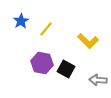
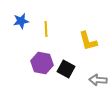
blue star: rotated 21 degrees clockwise
yellow line: rotated 42 degrees counterclockwise
yellow L-shape: rotated 30 degrees clockwise
